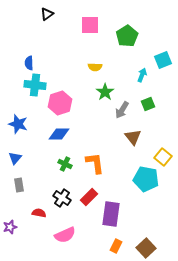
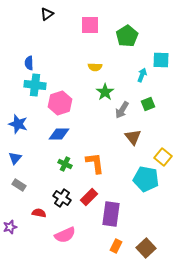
cyan square: moved 2 px left; rotated 24 degrees clockwise
gray rectangle: rotated 48 degrees counterclockwise
